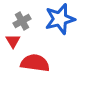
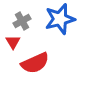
red triangle: moved 1 px down
red semicircle: rotated 148 degrees clockwise
